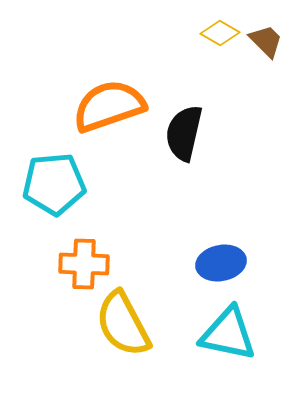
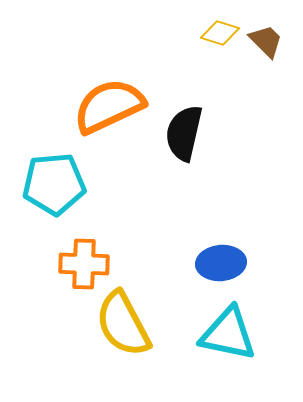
yellow diamond: rotated 12 degrees counterclockwise
orange semicircle: rotated 6 degrees counterclockwise
blue ellipse: rotated 6 degrees clockwise
